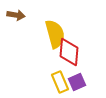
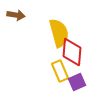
yellow semicircle: moved 4 px right, 1 px up
red diamond: moved 3 px right
yellow rectangle: moved 11 px up
